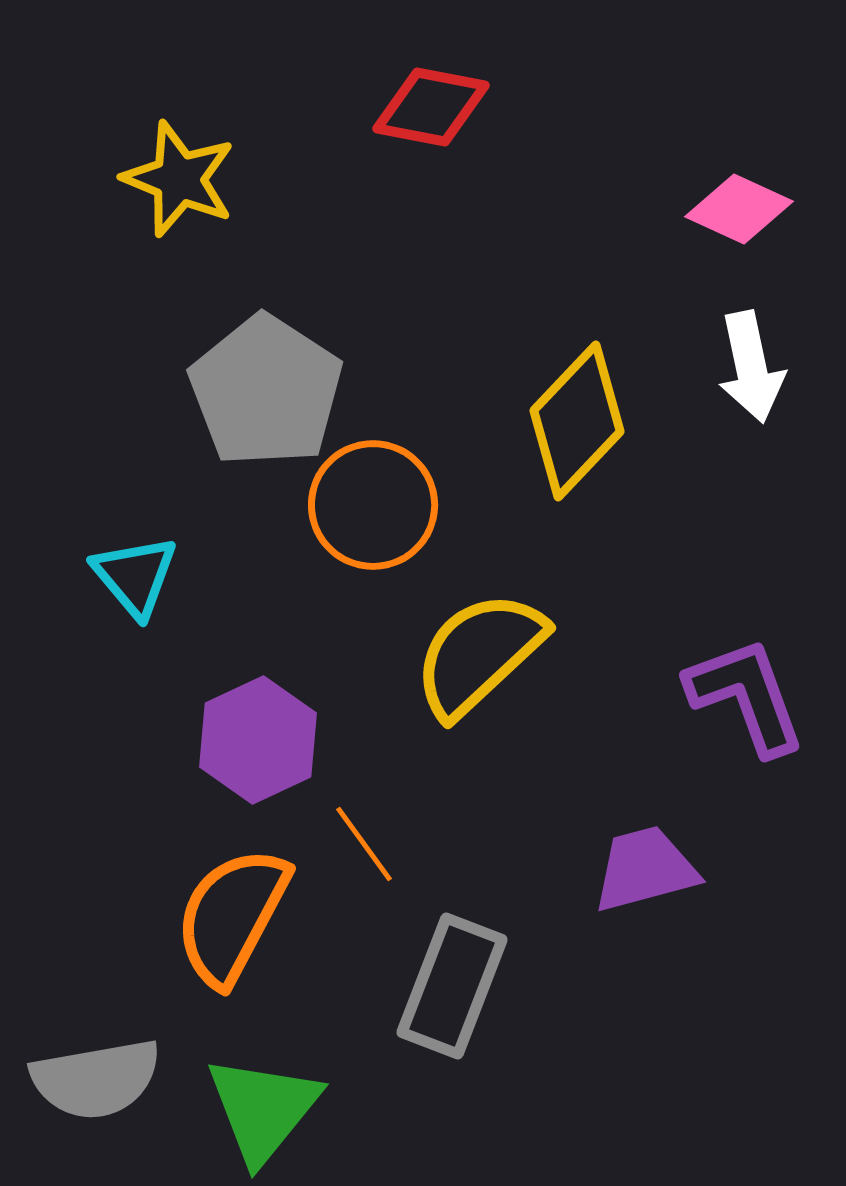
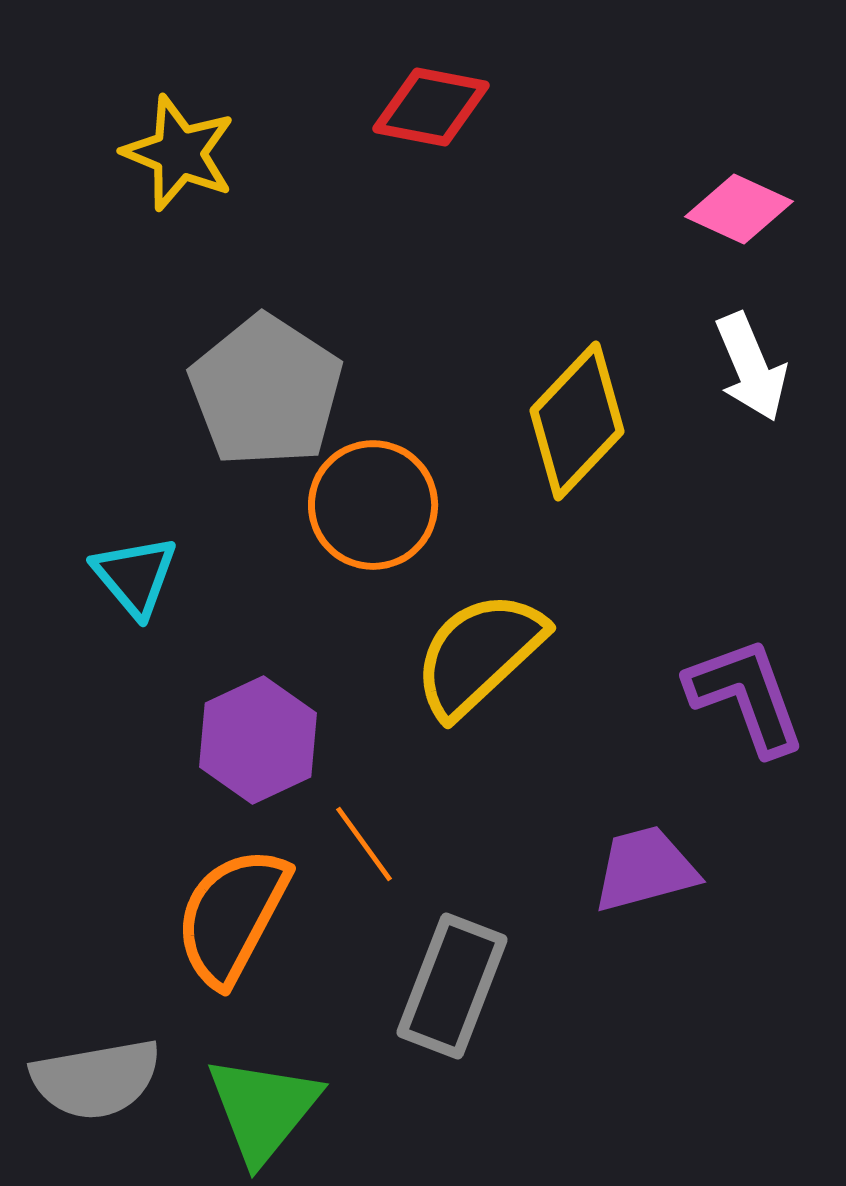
yellow star: moved 26 px up
white arrow: rotated 11 degrees counterclockwise
